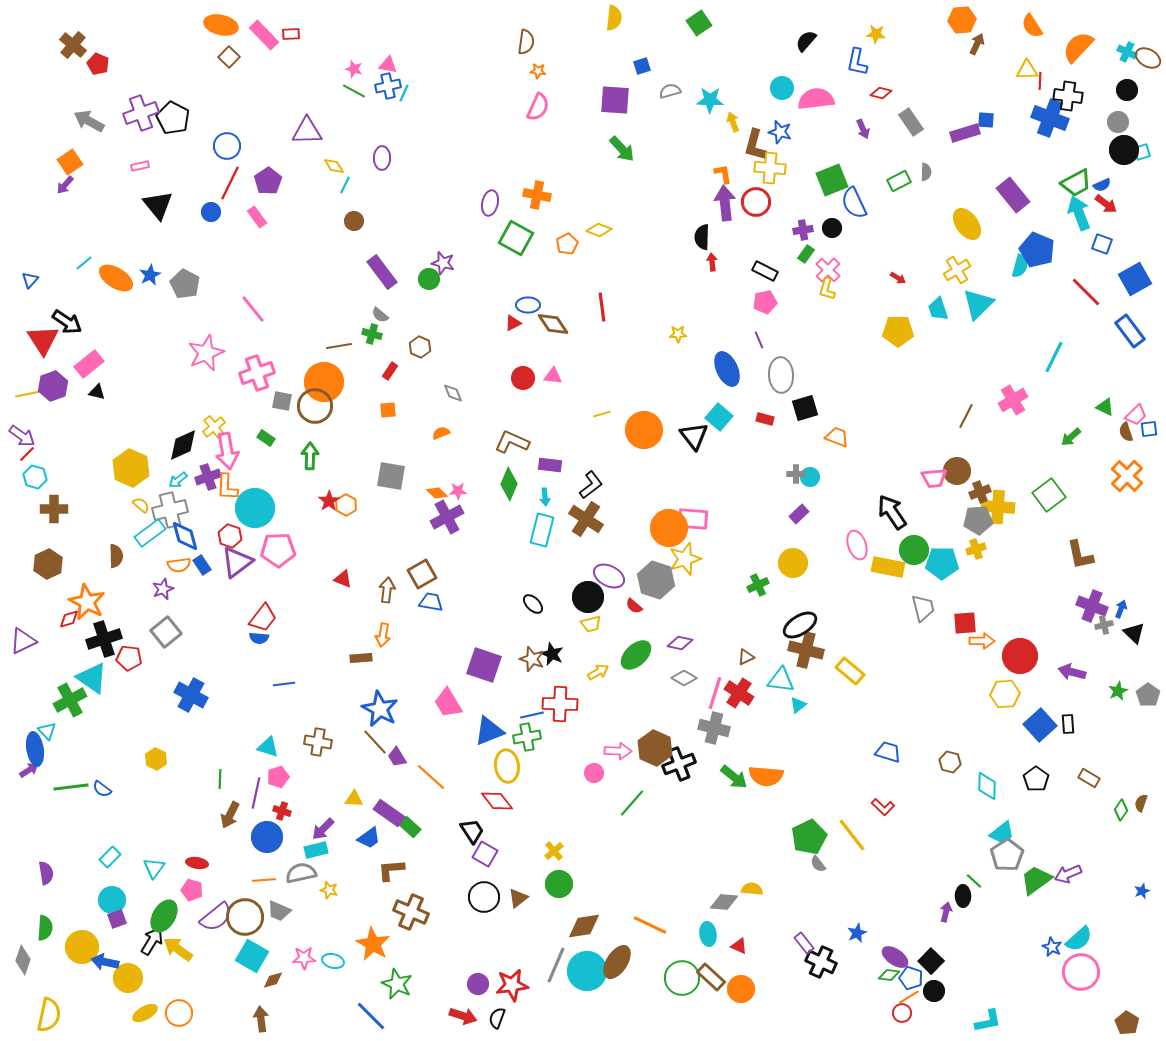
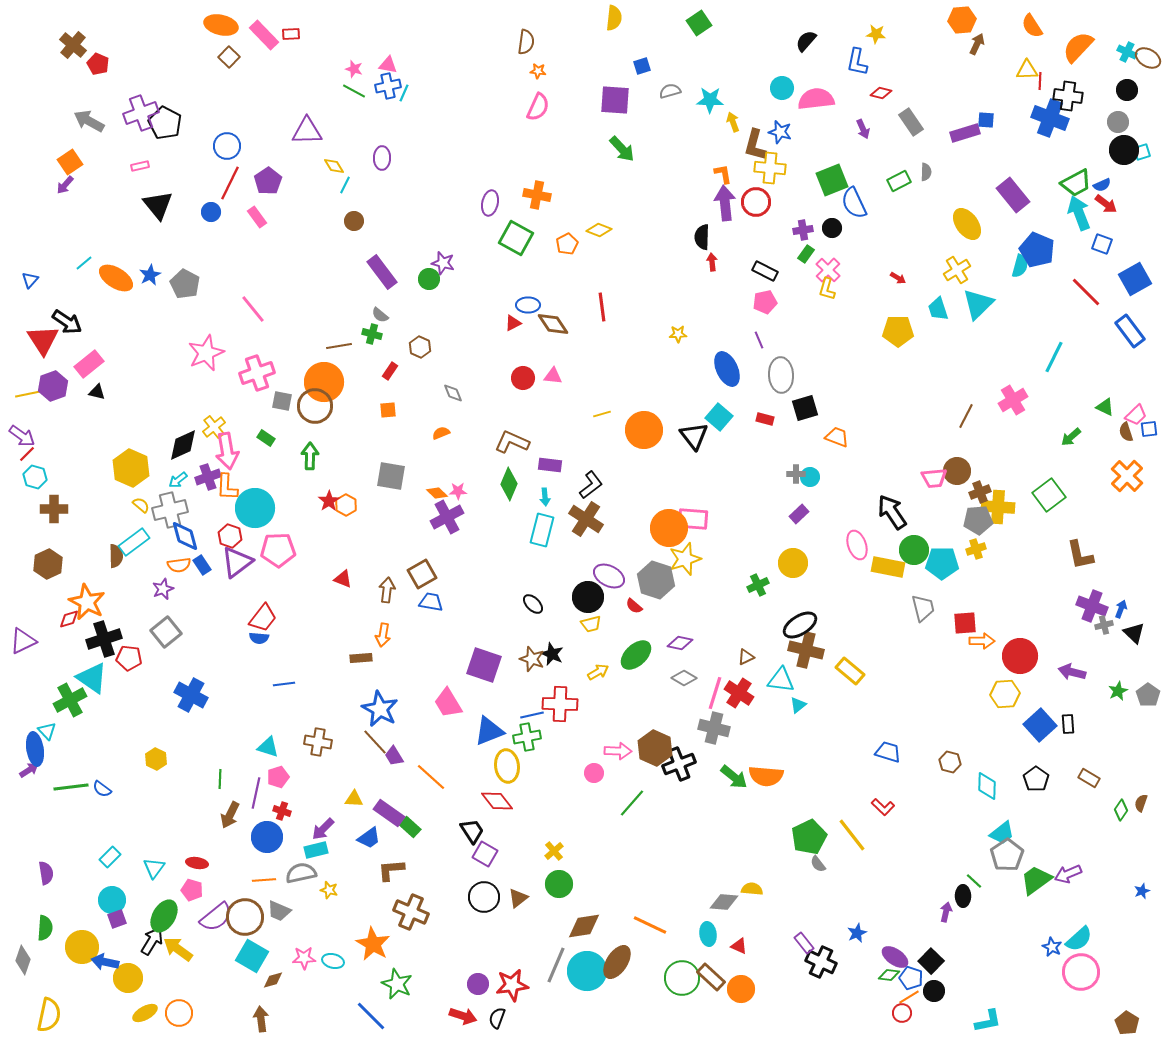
black pentagon at (173, 118): moved 8 px left, 5 px down
cyan rectangle at (150, 533): moved 16 px left, 9 px down
purple trapezoid at (397, 757): moved 3 px left, 1 px up
